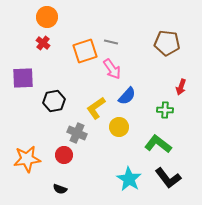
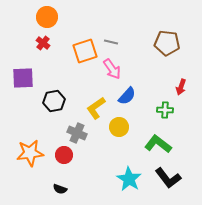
orange star: moved 3 px right, 6 px up
